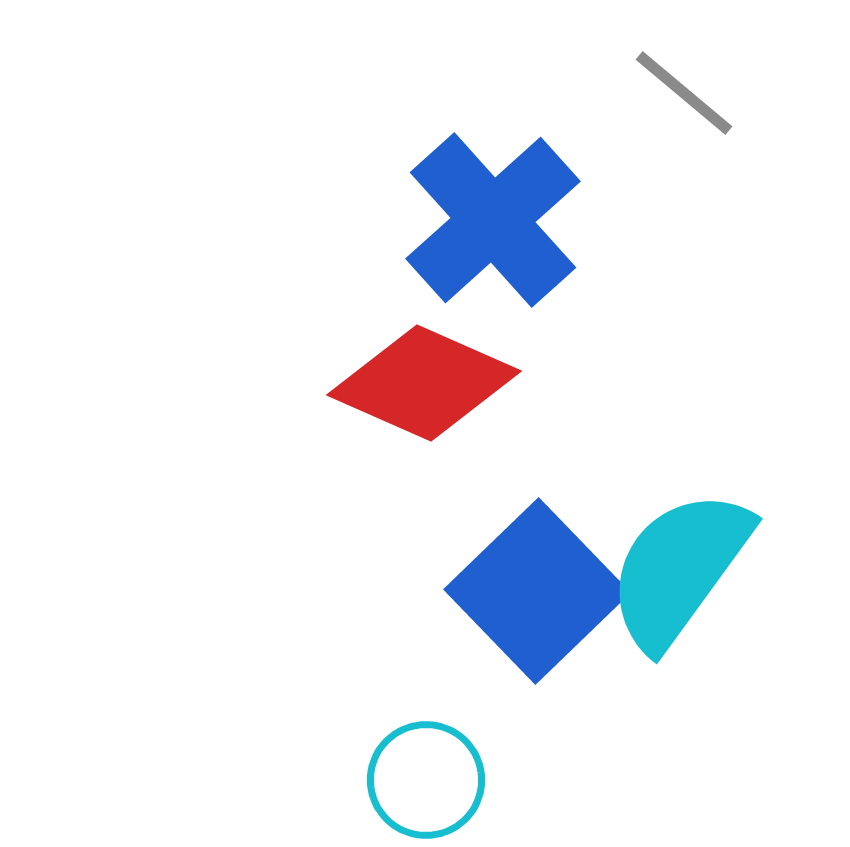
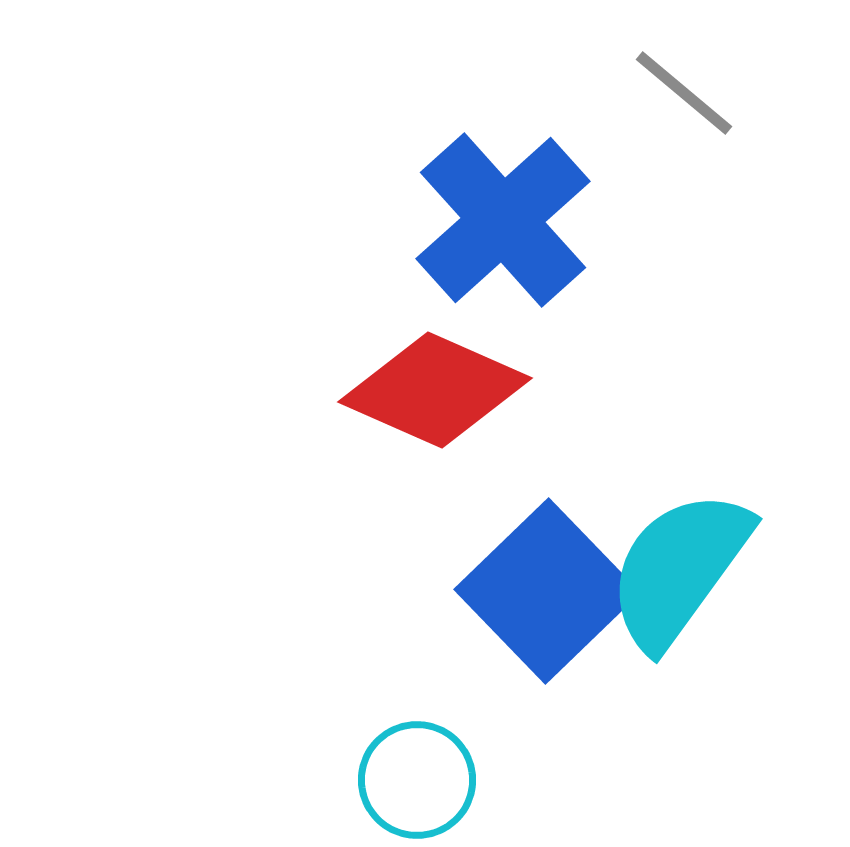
blue cross: moved 10 px right
red diamond: moved 11 px right, 7 px down
blue square: moved 10 px right
cyan circle: moved 9 px left
